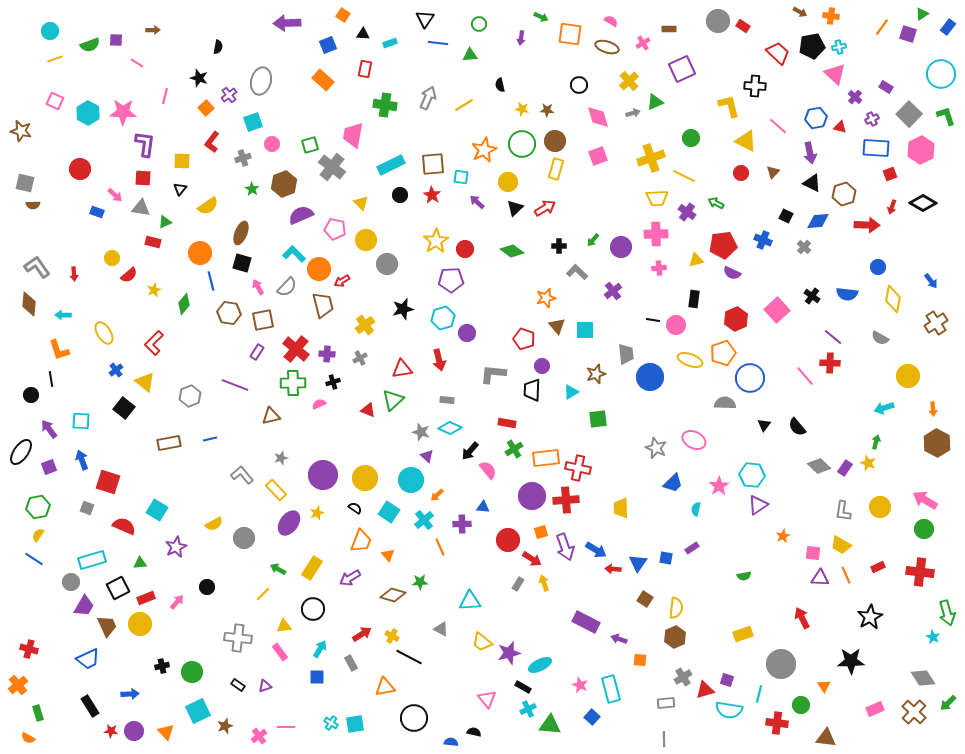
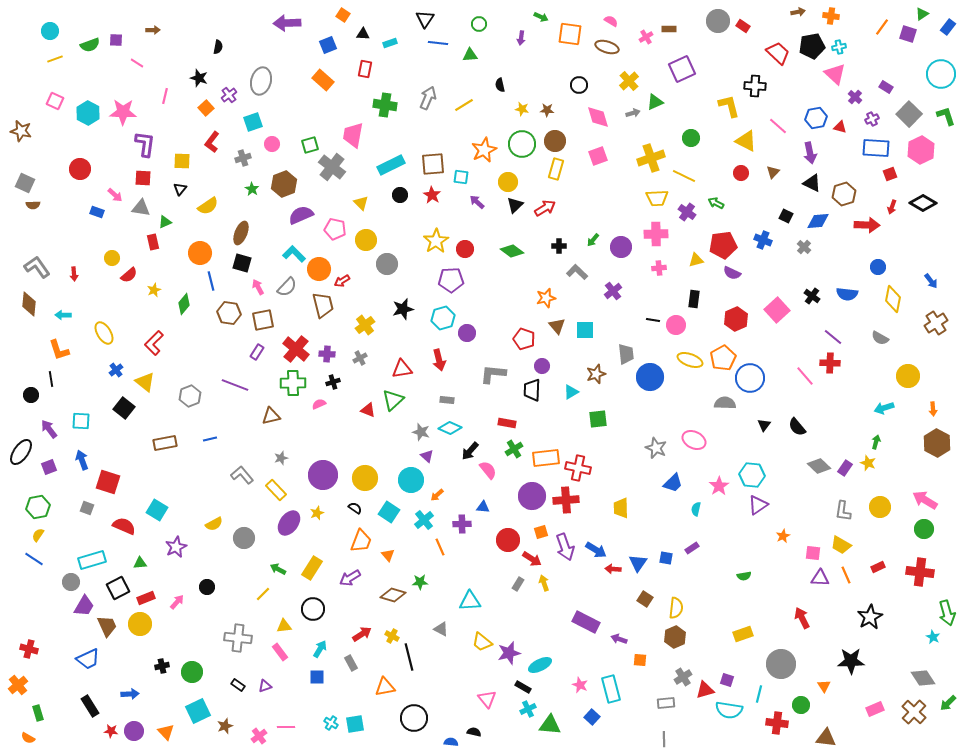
brown arrow at (800, 12): moved 2 px left; rotated 40 degrees counterclockwise
pink cross at (643, 43): moved 3 px right, 6 px up
gray square at (25, 183): rotated 12 degrees clockwise
black triangle at (515, 208): moved 3 px up
red rectangle at (153, 242): rotated 63 degrees clockwise
orange pentagon at (723, 353): moved 5 px down; rotated 10 degrees counterclockwise
brown rectangle at (169, 443): moved 4 px left
black line at (409, 657): rotated 48 degrees clockwise
